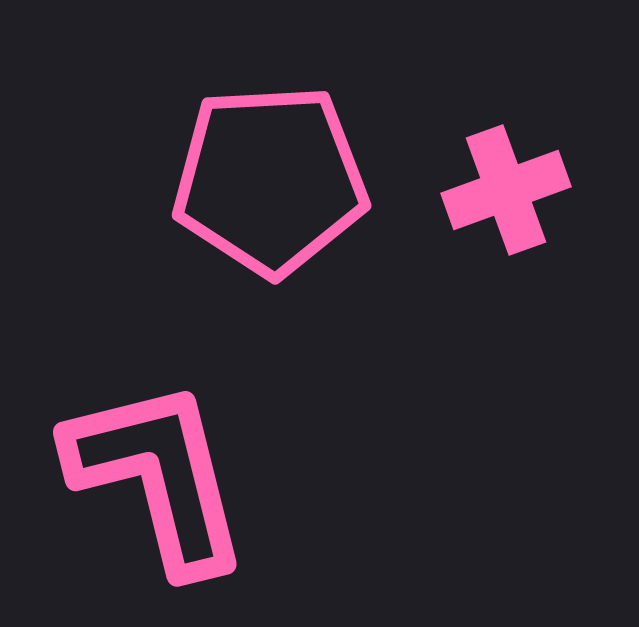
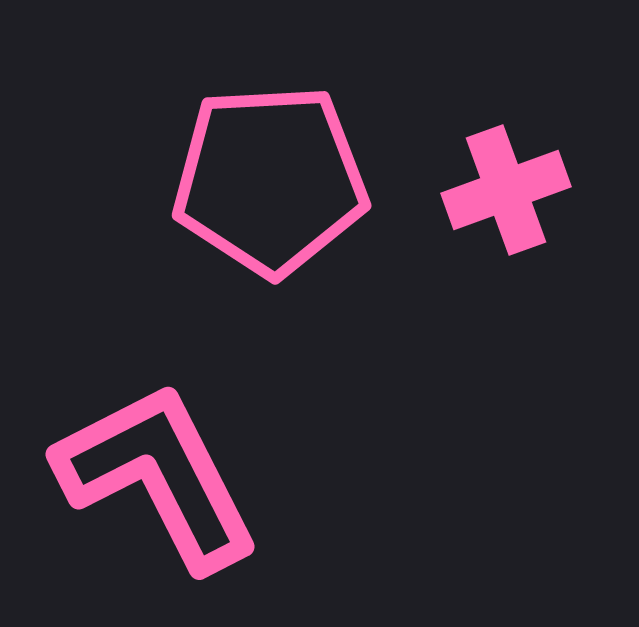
pink L-shape: rotated 13 degrees counterclockwise
